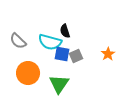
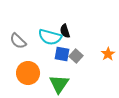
cyan semicircle: moved 5 px up
gray square: rotated 24 degrees counterclockwise
